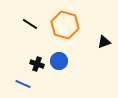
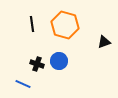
black line: moved 2 px right; rotated 49 degrees clockwise
